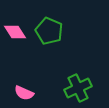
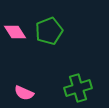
green pentagon: rotated 28 degrees clockwise
green cross: rotated 8 degrees clockwise
